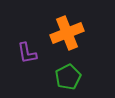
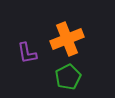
orange cross: moved 6 px down
